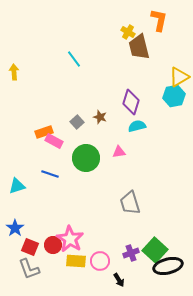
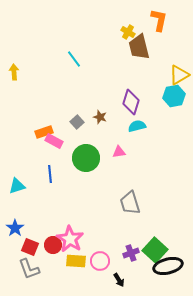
yellow triangle: moved 2 px up
blue line: rotated 66 degrees clockwise
